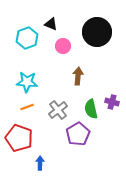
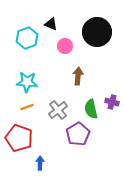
pink circle: moved 2 px right
